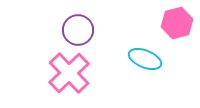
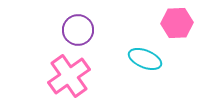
pink hexagon: rotated 12 degrees clockwise
pink cross: moved 3 px down; rotated 9 degrees clockwise
